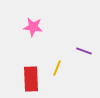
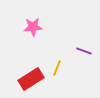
pink star: rotated 12 degrees counterclockwise
red rectangle: rotated 60 degrees clockwise
